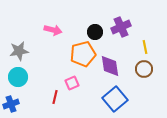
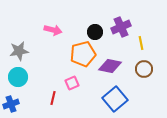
yellow line: moved 4 px left, 4 px up
purple diamond: rotated 70 degrees counterclockwise
red line: moved 2 px left, 1 px down
